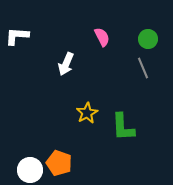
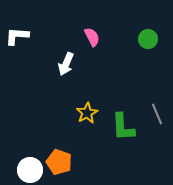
pink semicircle: moved 10 px left
gray line: moved 14 px right, 46 px down
orange pentagon: moved 1 px up
